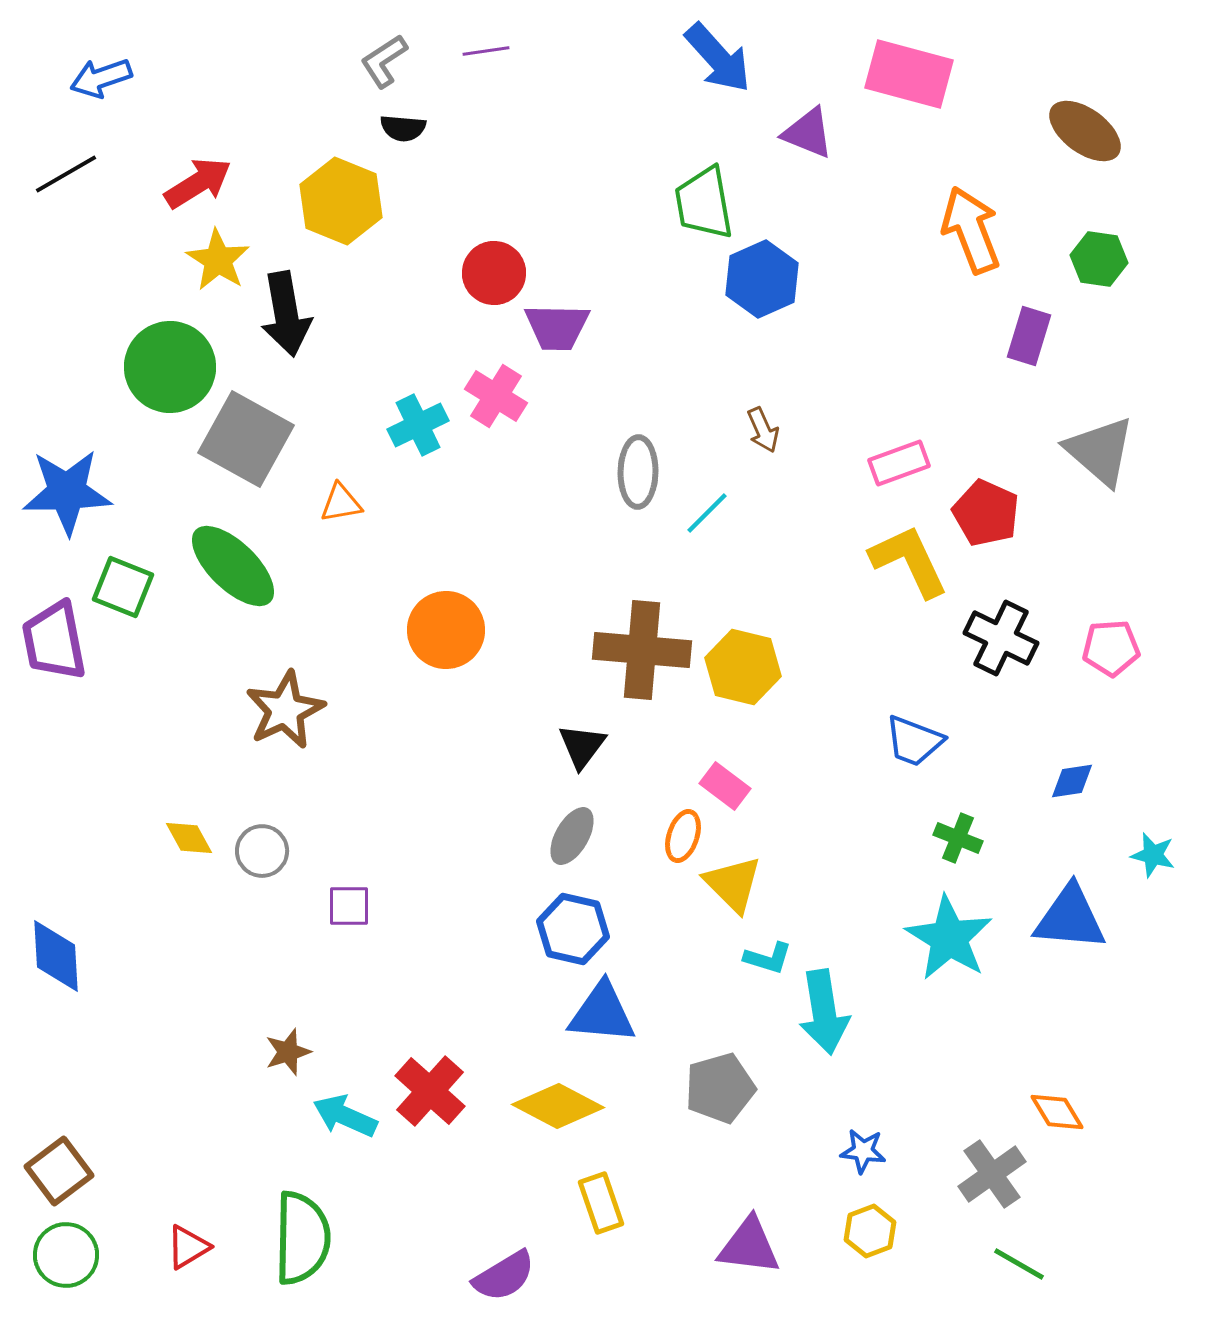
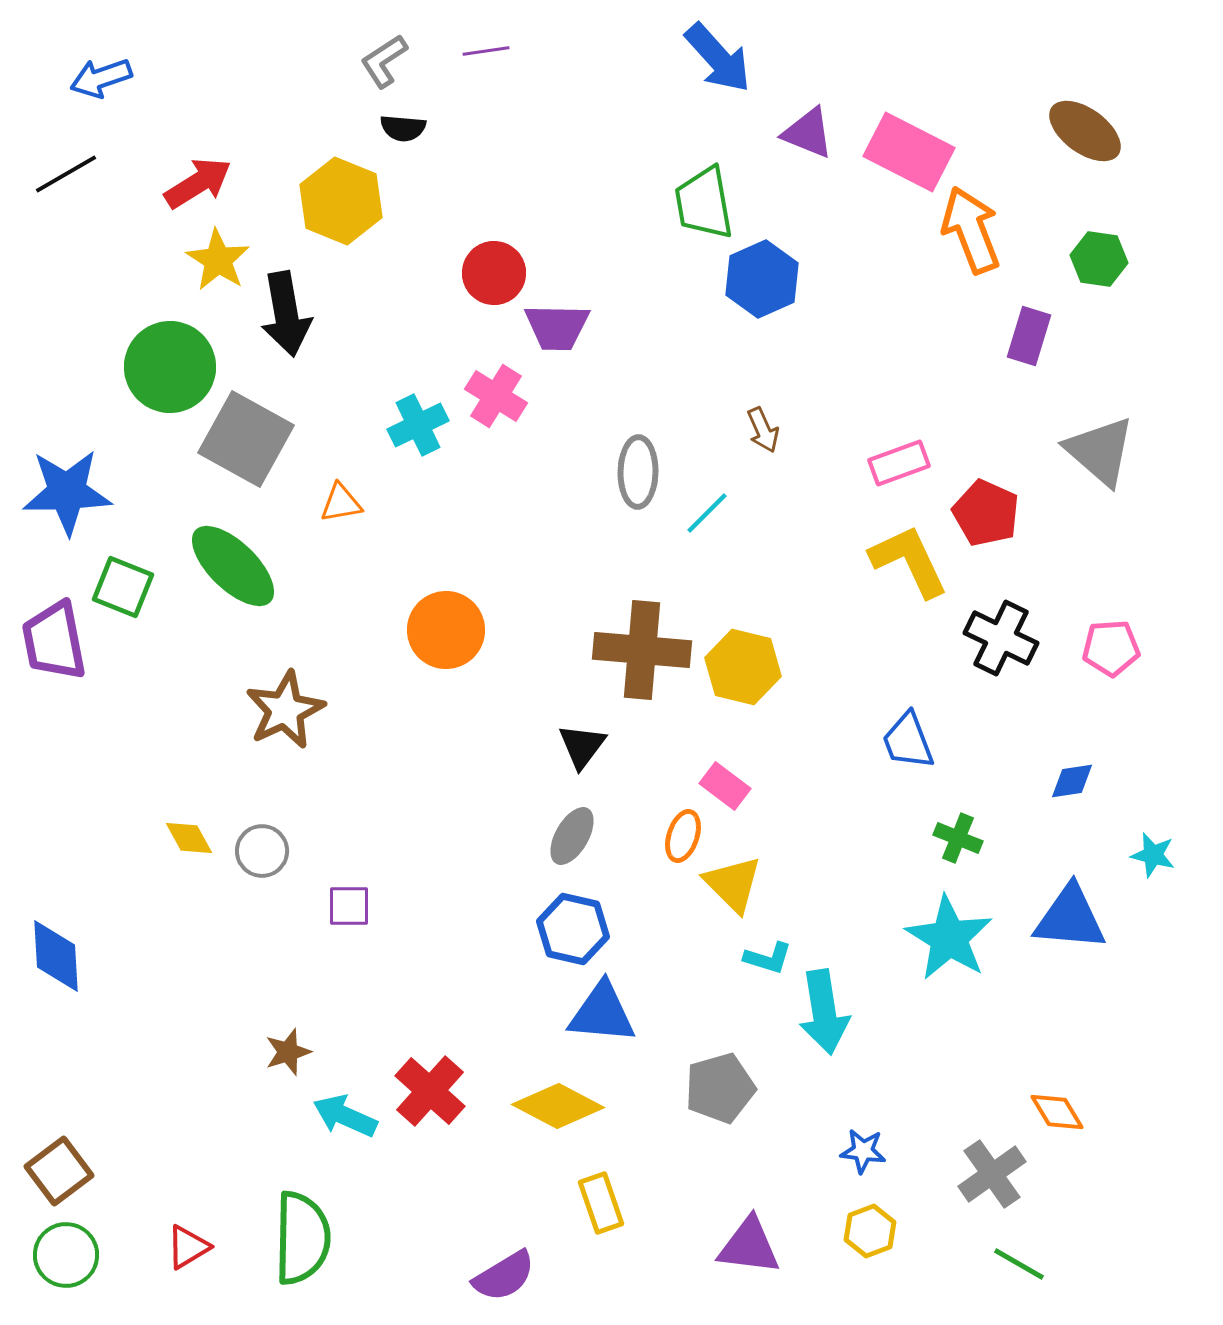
pink rectangle at (909, 74): moved 78 px down; rotated 12 degrees clockwise
blue trapezoid at (914, 741): moved 6 px left; rotated 48 degrees clockwise
